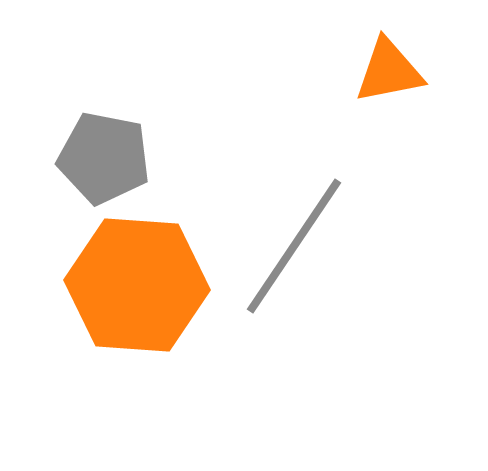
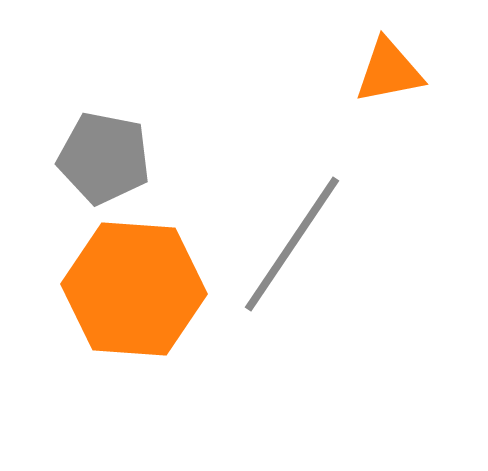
gray line: moved 2 px left, 2 px up
orange hexagon: moved 3 px left, 4 px down
